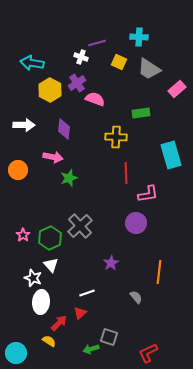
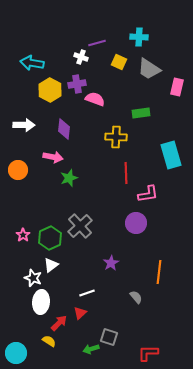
purple cross: moved 1 px down; rotated 24 degrees clockwise
pink rectangle: moved 2 px up; rotated 36 degrees counterclockwise
white triangle: rotated 35 degrees clockwise
red L-shape: rotated 25 degrees clockwise
